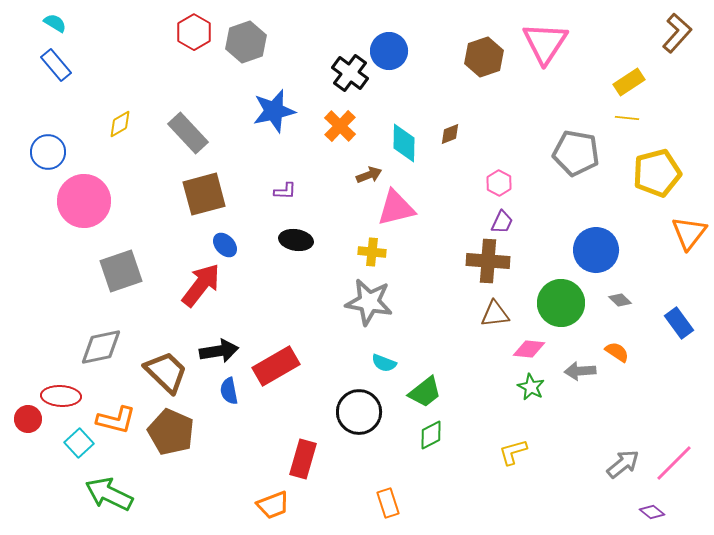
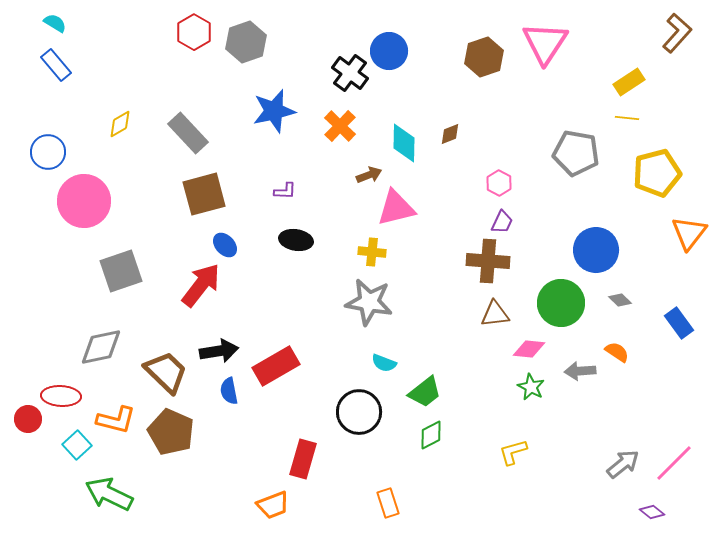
cyan square at (79, 443): moved 2 px left, 2 px down
